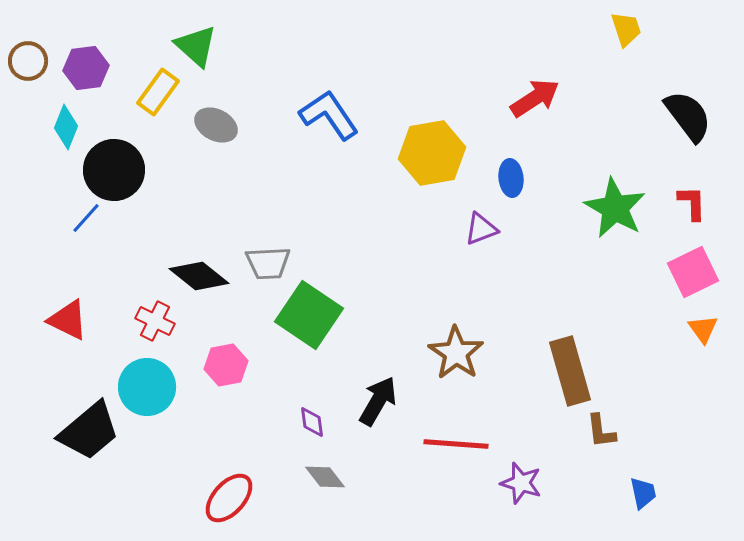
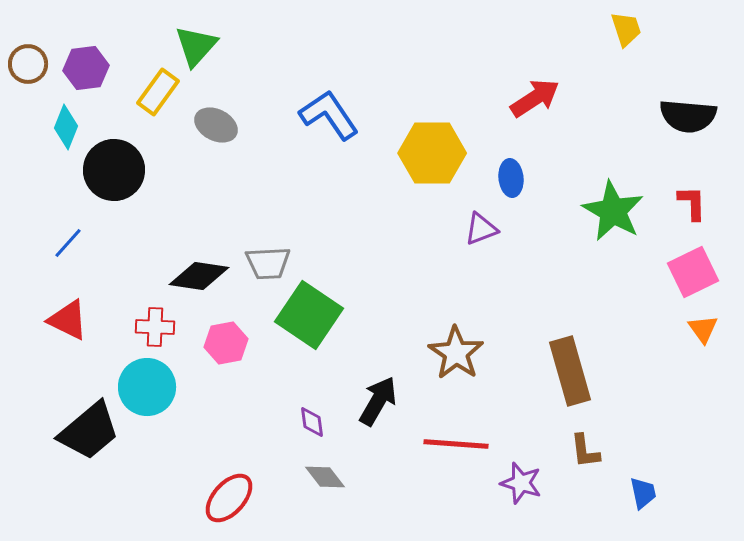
green triangle: rotated 30 degrees clockwise
brown circle: moved 3 px down
black semicircle: rotated 132 degrees clockwise
yellow hexagon: rotated 10 degrees clockwise
green star: moved 2 px left, 3 px down
blue line: moved 18 px left, 25 px down
black diamond: rotated 30 degrees counterclockwise
red cross: moved 6 px down; rotated 24 degrees counterclockwise
pink hexagon: moved 22 px up
brown L-shape: moved 16 px left, 20 px down
